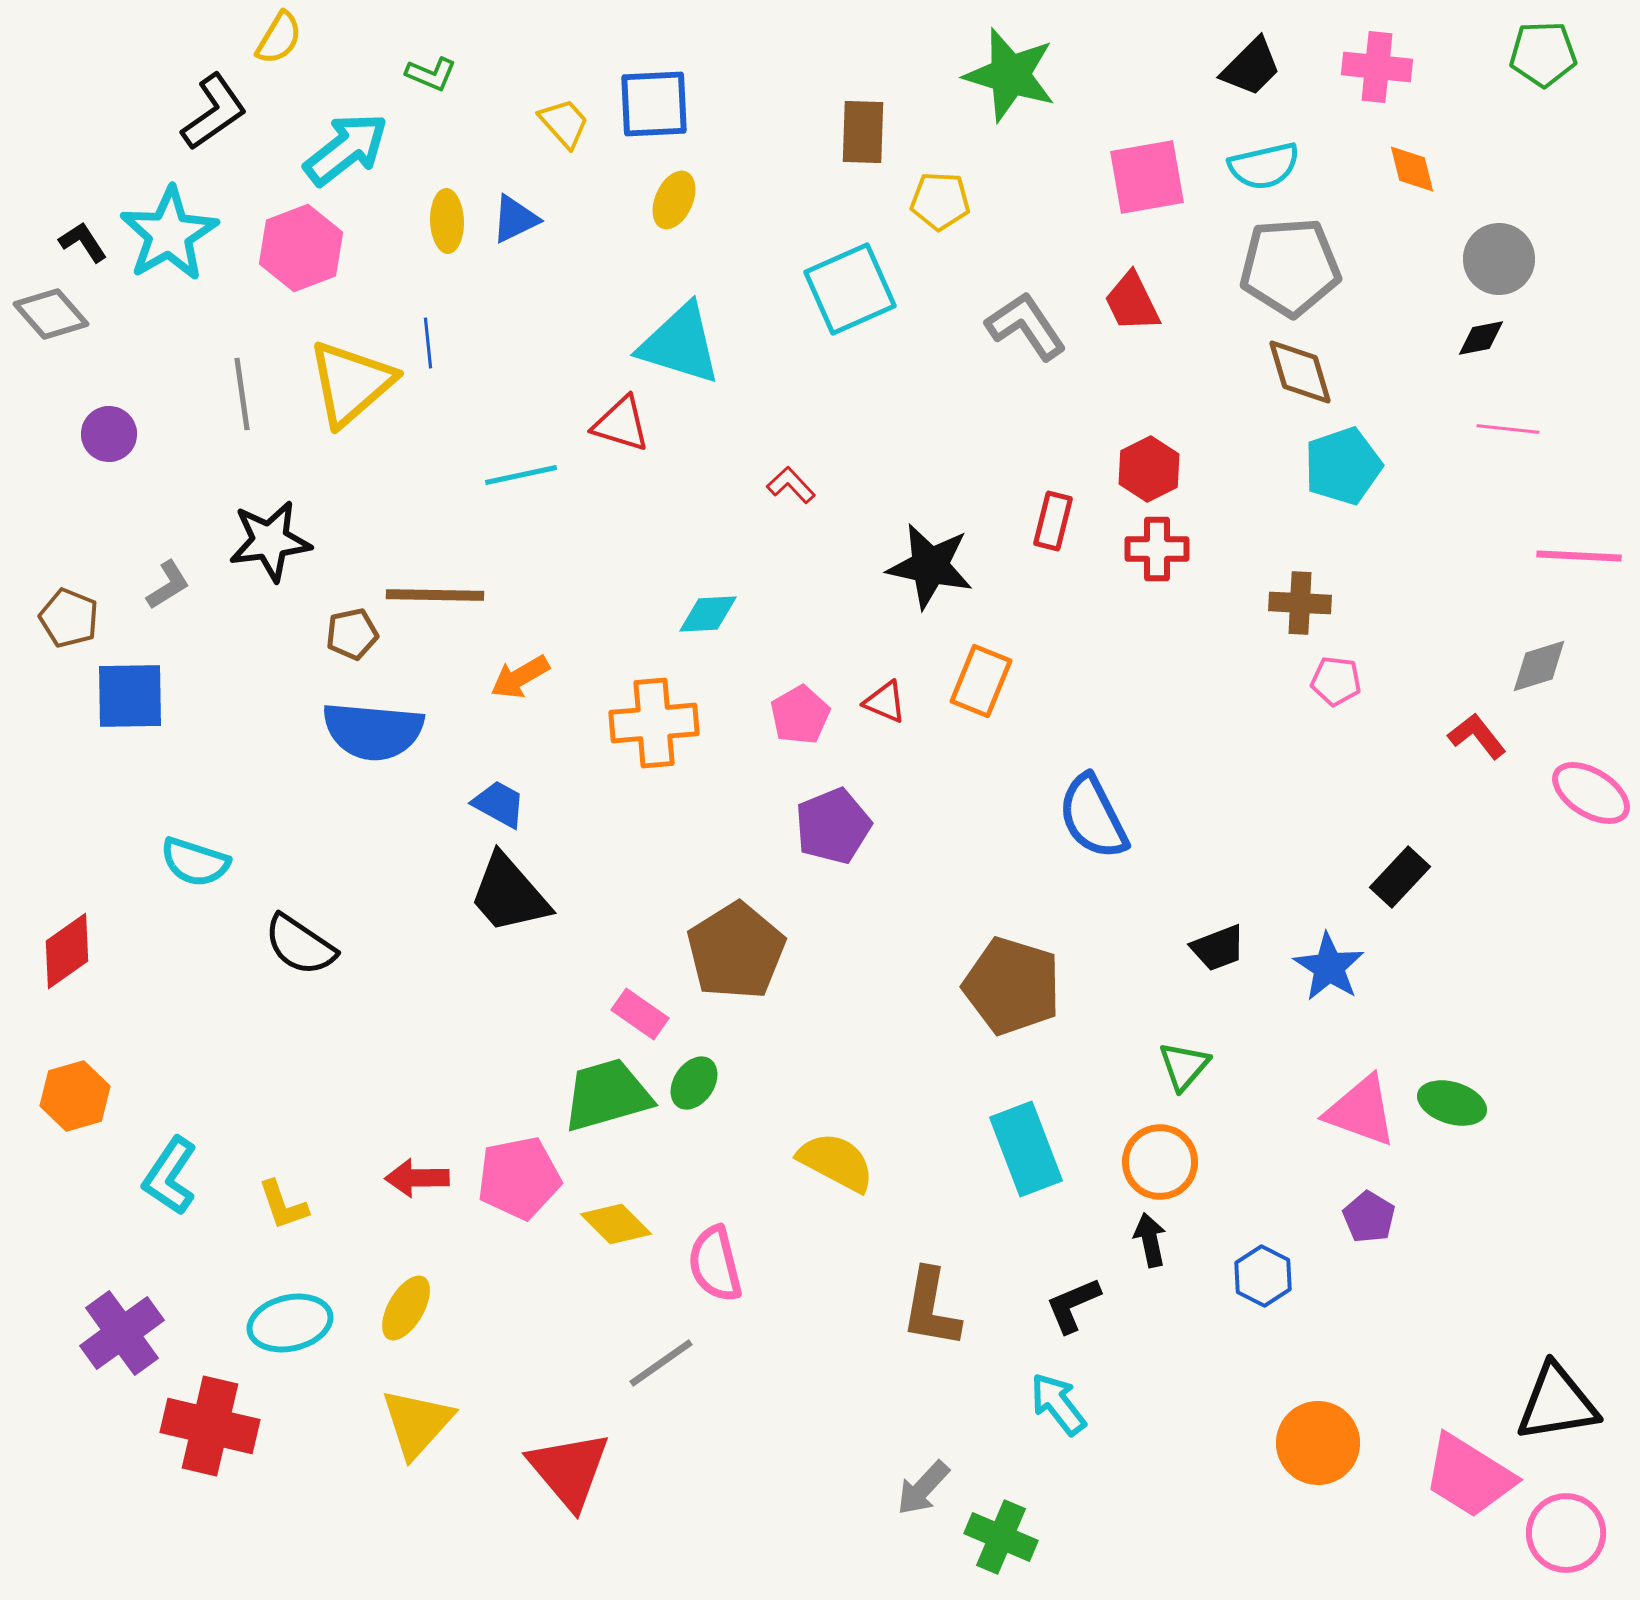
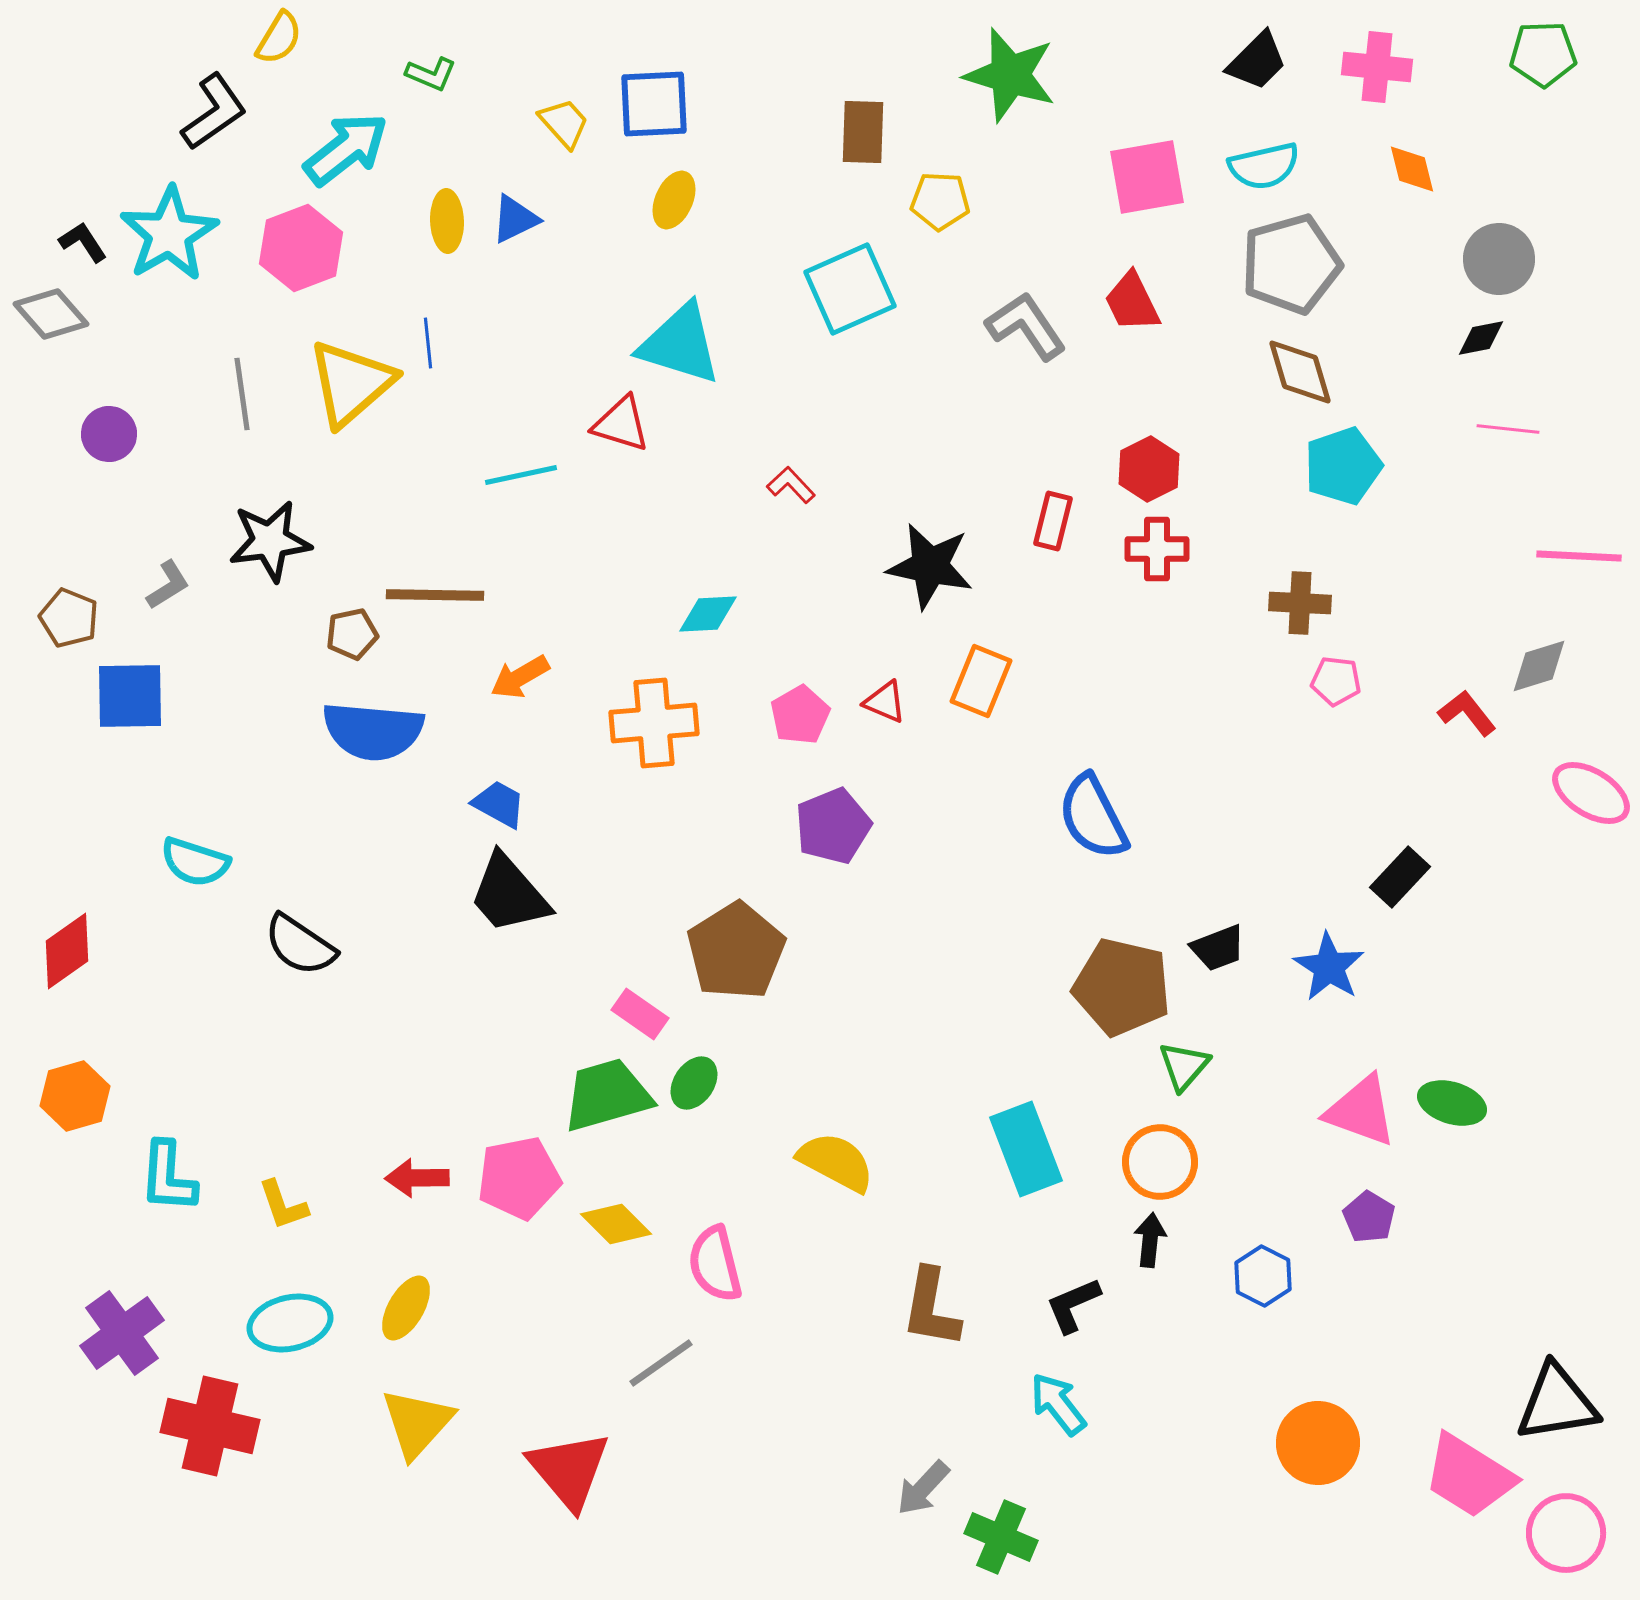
black trapezoid at (1251, 67): moved 6 px right, 6 px up
gray pentagon at (1290, 267): moved 1 px right, 3 px up; rotated 12 degrees counterclockwise
red L-shape at (1477, 736): moved 10 px left, 23 px up
brown pentagon at (1012, 986): moved 110 px right, 1 px down; rotated 4 degrees counterclockwise
cyan L-shape at (170, 1176): moved 2 px left, 1 px down; rotated 30 degrees counterclockwise
black arrow at (1150, 1240): rotated 18 degrees clockwise
